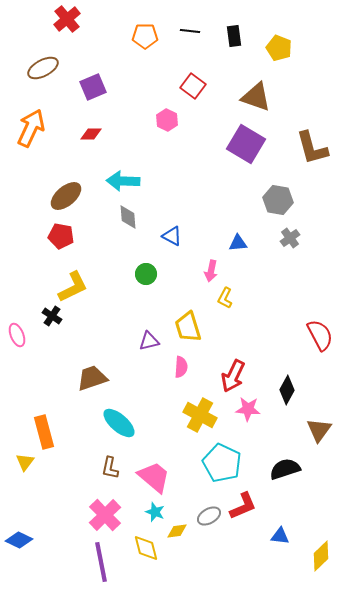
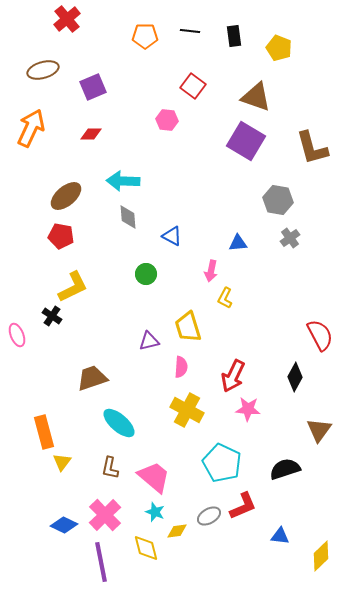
brown ellipse at (43, 68): moved 2 px down; rotated 12 degrees clockwise
pink hexagon at (167, 120): rotated 20 degrees counterclockwise
purple square at (246, 144): moved 3 px up
black diamond at (287, 390): moved 8 px right, 13 px up
yellow cross at (200, 415): moved 13 px left, 5 px up
yellow triangle at (25, 462): moved 37 px right
blue diamond at (19, 540): moved 45 px right, 15 px up
